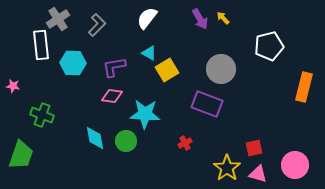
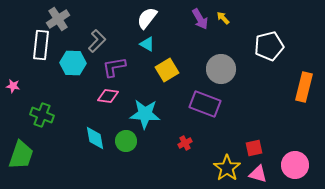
gray L-shape: moved 16 px down
white rectangle: rotated 12 degrees clockwise
cyan triangle: moved 2 px left, 9 px up
pink diamond: moved 4 px left
purple rectangle: moved 2 px left
